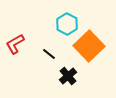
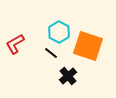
cyan hexagon: moved 8 px left, 8 px down
orange square: moved 1 px left; rotated 28 degrees counterclockwise
black line: moved 2 px right, 1 px up
